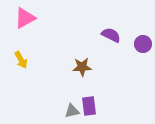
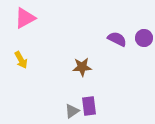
purple semicircle: moved 6 px right, 4 px down
purple circle: moved 1 px right, 6 px up
gray triangle: rotated 21 degrees counterclockwise
